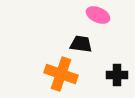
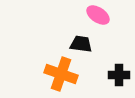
pink ellipse: rotated 10 degrees clockwise
black cross: moved 2 px right
